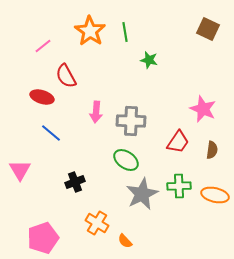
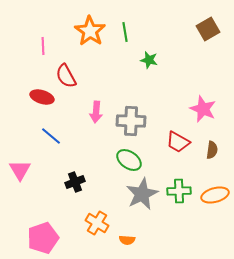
brown square: rotated 35 degrees clockwise
pink line: rotated 54 degrees counterclockwise
blue line: moved 3 px down
red trapezoid: rotated 85 degrees clockwise
green ellipse: moved 3 px right
green cross: moved 5 px down
orange ellipse: rotated 28 degrees counterclockwise
orange semicircle: moved 2 px right, 1 px up; rotated 42 degrees counterclockwise
